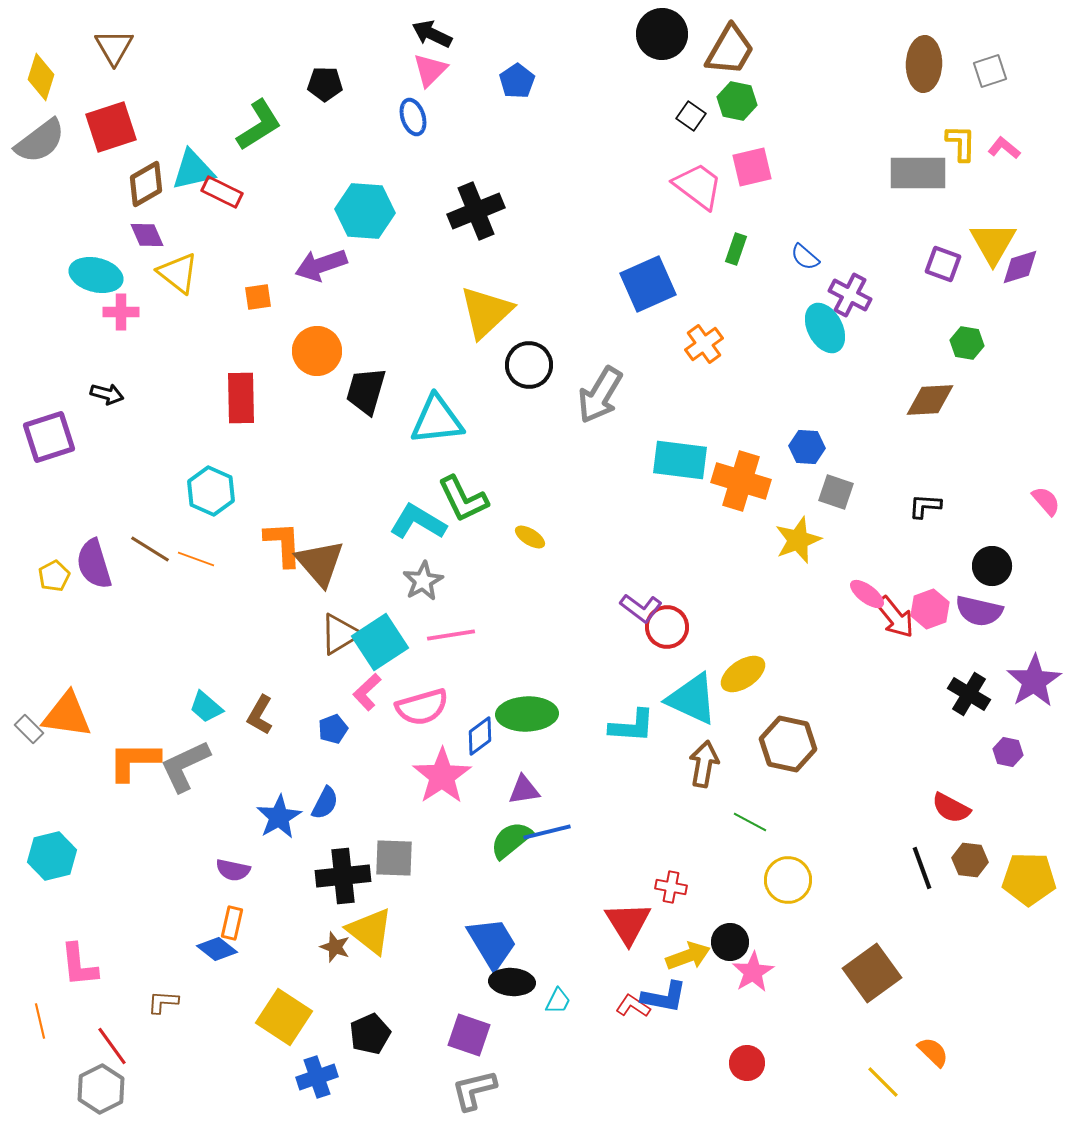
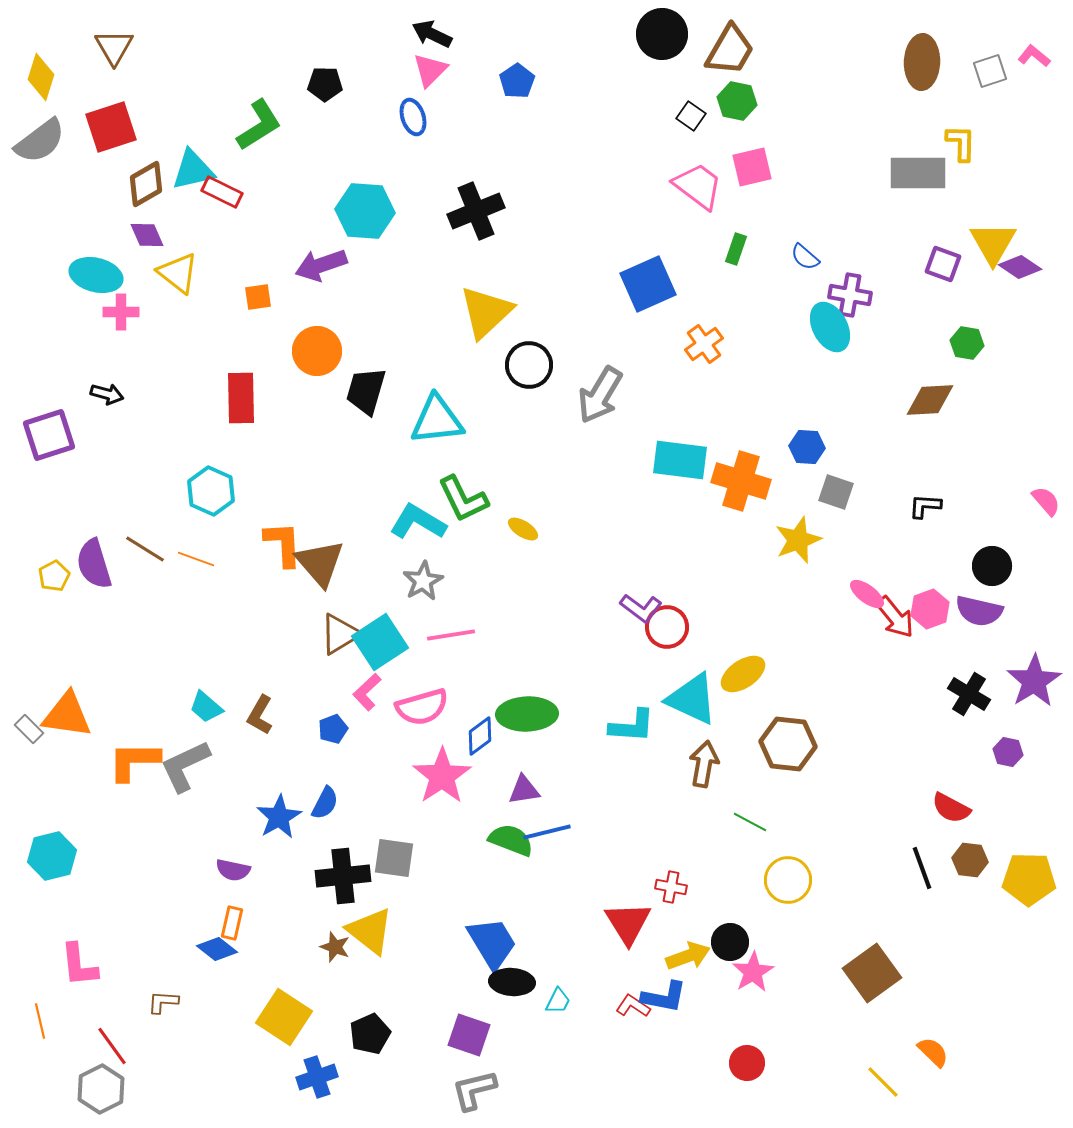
brown ellipse at (924, 64): moved 2 px left, 2 px up
pink L-shape at (1004, 148): moved 30 px right, 92 px up
purple diamond at (1020, 267): rotated 51 degrees clockwise
purple cross at (850, 295): rotated 18 degrees counterclockwise
cyan ellipse at (825, 328): moved 5 px right, 1 px up
purple square at (49, 437): moved 2 px up
yellow ellipse at (530, 537): moved 7 px left, 8 px up
brown line at (150, 549): moved 5 px left
brown hexagon at (788, 744): rotated 6 degrees counterclockwise
green semicircle at (511, 840): rotated 60 degrees clockwise
gray square at (394, 858): rotated 6 degrees clockwise
